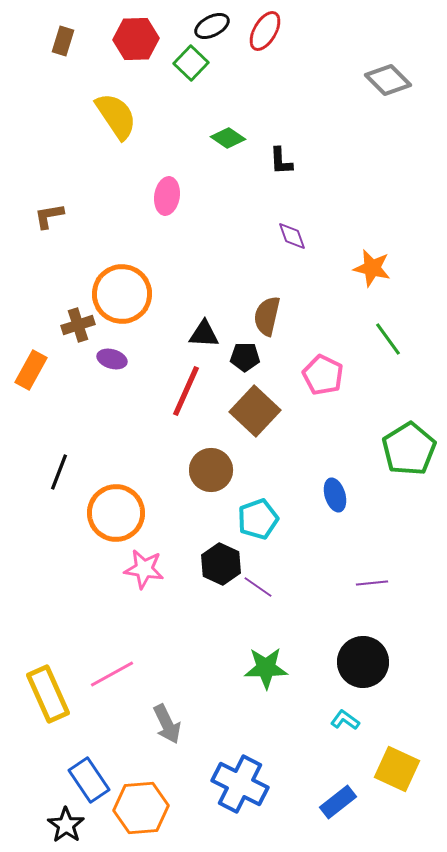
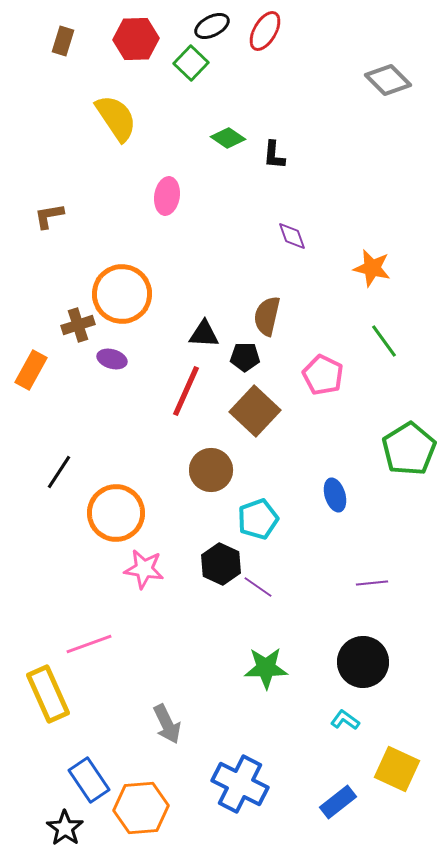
yellow semicircle at (116, 116): moved 2 px down
black L-shape at (281, 161): moved 7 px left, 6 px up; rotated 8 degrees clockwise
green line at (388, 339): moved 4 px left, 2 px down
black line at (59, 472): rotated 12 degrees clockwise
pink line at (112, 674): moved 23 px left, 30 px up; rotated 9 degrees clockwise
black star at (66, 825): moved 1 px left, 3 px down
